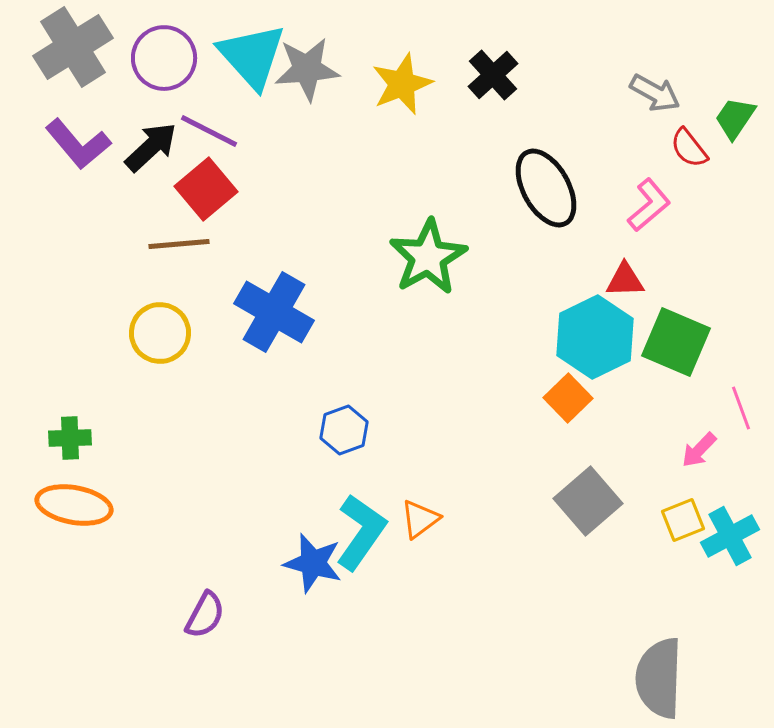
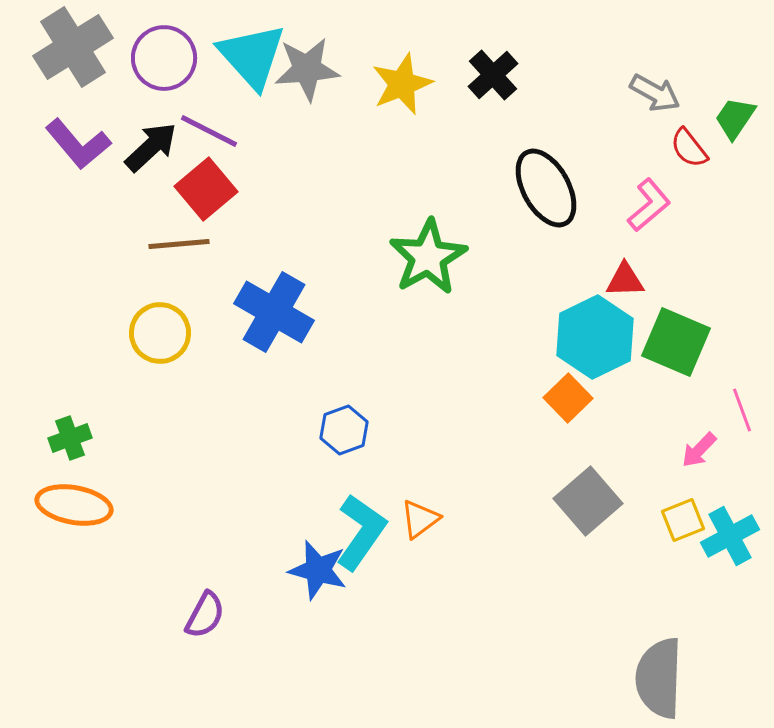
pink line: moved 1 px right, 2 px down
green cross: rotated 18 degrees counterclockwise
blue star: moved 5 px right, 7 px down
